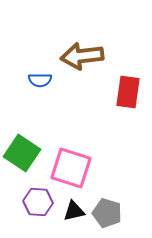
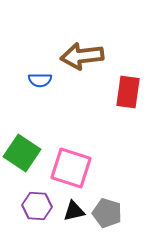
purple hexagon: moved 1 px left, 4 px down
